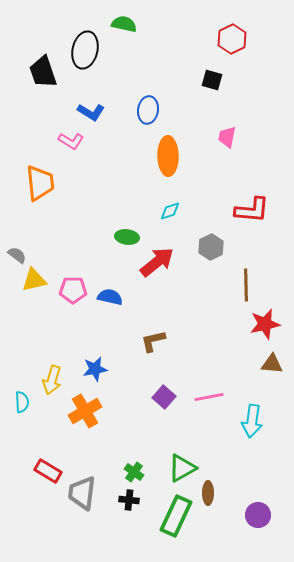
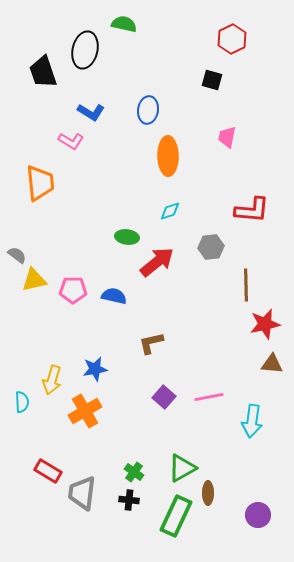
gray hexagon: rotated 20 degrees clockwise
blue semicircle: moved 4 px right, 1 px up
brown L-shape: moved 2 px left, 2 px down
